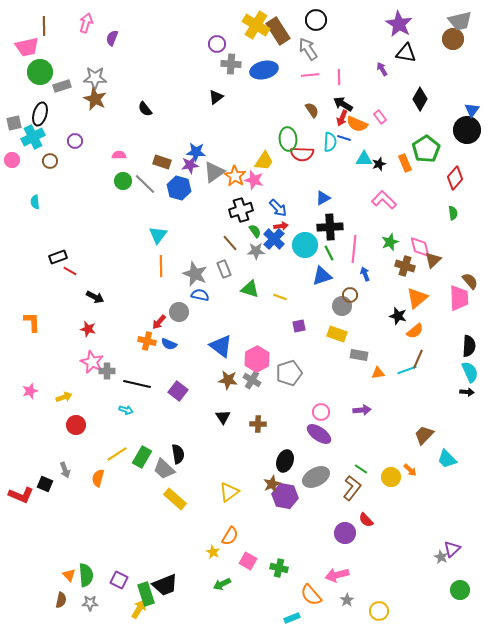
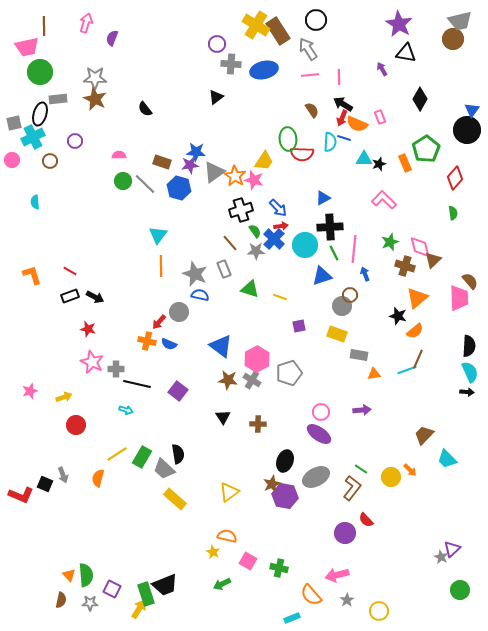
gray rectangle at (62, 86): moved 4 px left, 13 px down; rotated 12 degrees clockwise
pink rectangle at (380, 117): rotated 16 degrees clockwise
green line at (329, 253): moved 5 px right
black rectangle at (58, 257): moved 12 px right, 39 px down
orange L-shape at (32, 322): moved 47 px up; rotated 15 degrees counterclockwise
gray cross at (107, 371): moved 9 px right, 2 px up
orange triangle at (378, 373): moved 4 px left, 1 px down
gray arrow at (65, 470): moved 2 px left, 5 px down
orange semicircle at (230, 536): moved 3 px left; rotated 108 degrees counterclockwise
purple square at (119, 580): moved 7 px left, 9 px down
